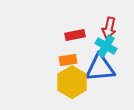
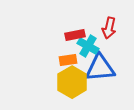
cyan cross: moved 18 px left
